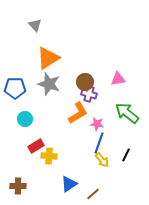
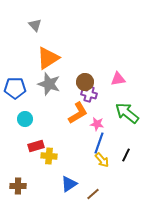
red rectangle: rotated 14 degrees clockwise
